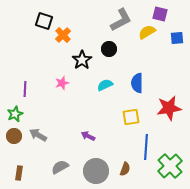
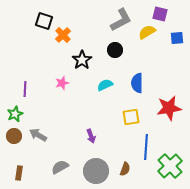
black circle: moved 6 px right, 1 px down
purple arrow: moved 3 px right; rotated 136 degrees counterclockwise
